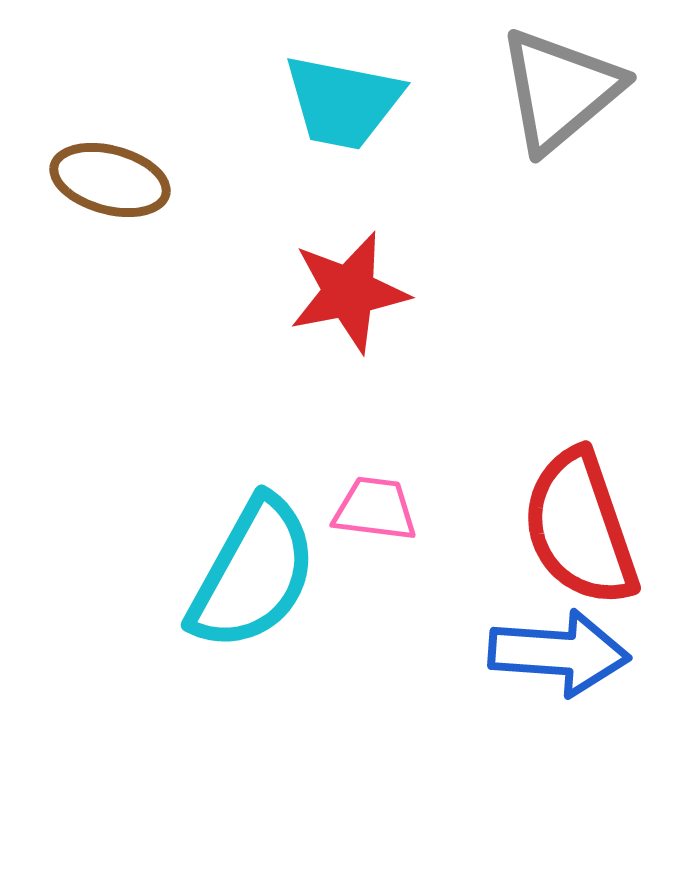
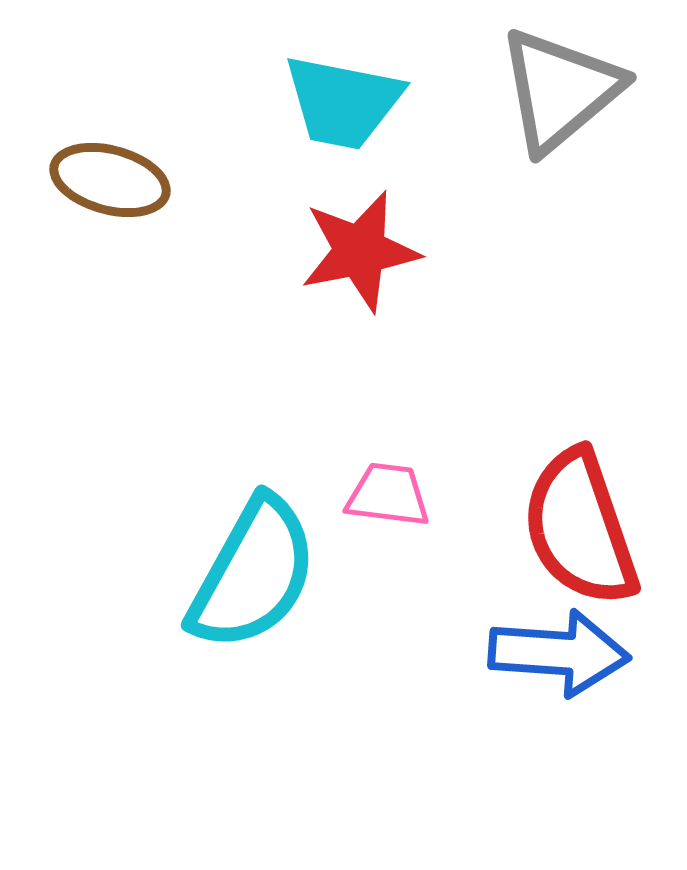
red star: moved 11 px right, 41 px up
pink trapezoid: moved 13 px right, 14 px up
